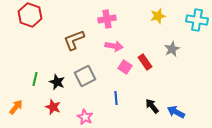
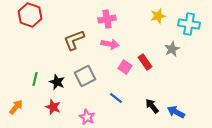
cyan cross: moved 8 px left, 4 px down
pink arrow: moved 4 px left, 2 px up
blue line: rotated 48 degrees counterclockwise
pink star: moved 2 px right
